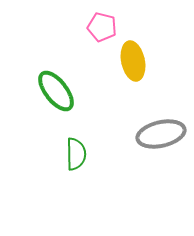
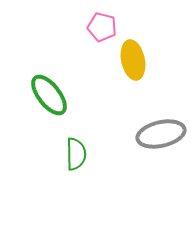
yellow ellipse: moved 1 px up
green ellipse: moved 7 px left, 4 px down
